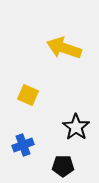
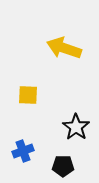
yellow square: rotated 20 degrees counterclockwise
blue cross: moved 6 px down
